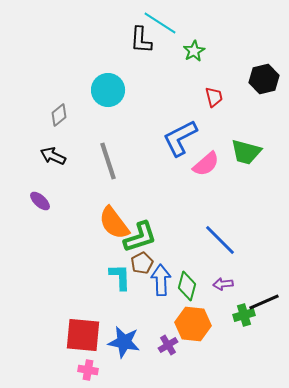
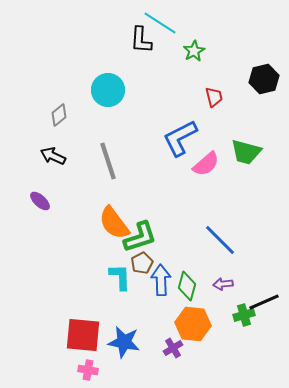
purple cross: moved 5 px right, 3 px down
